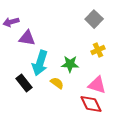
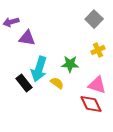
cyan arrow: moved 1 px left, 6 px down
